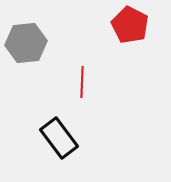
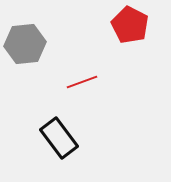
gray hexagon: moved 1 px left, 1 px down
red line: rotated 68 degrees clockwise
